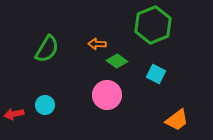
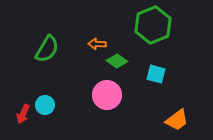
cyan square: rotated 12 degrees counterclockwise
red arrow: moved 9 px right; rotated 54 degrees counterclockwise
